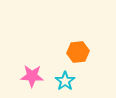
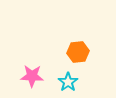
cyan star: moved 3 px right, 1 px down
